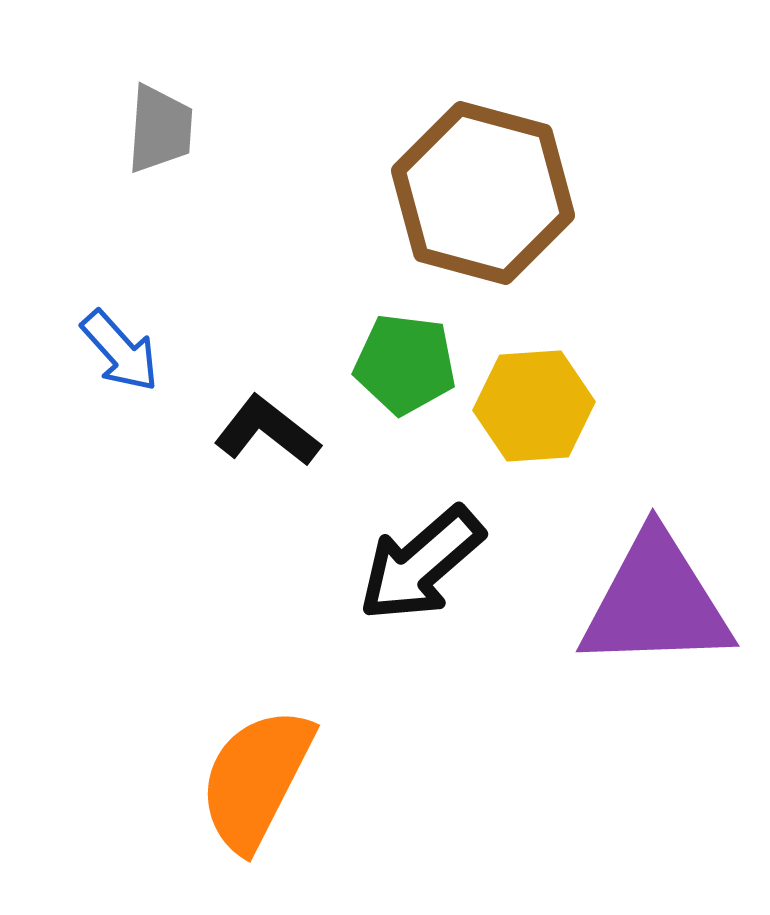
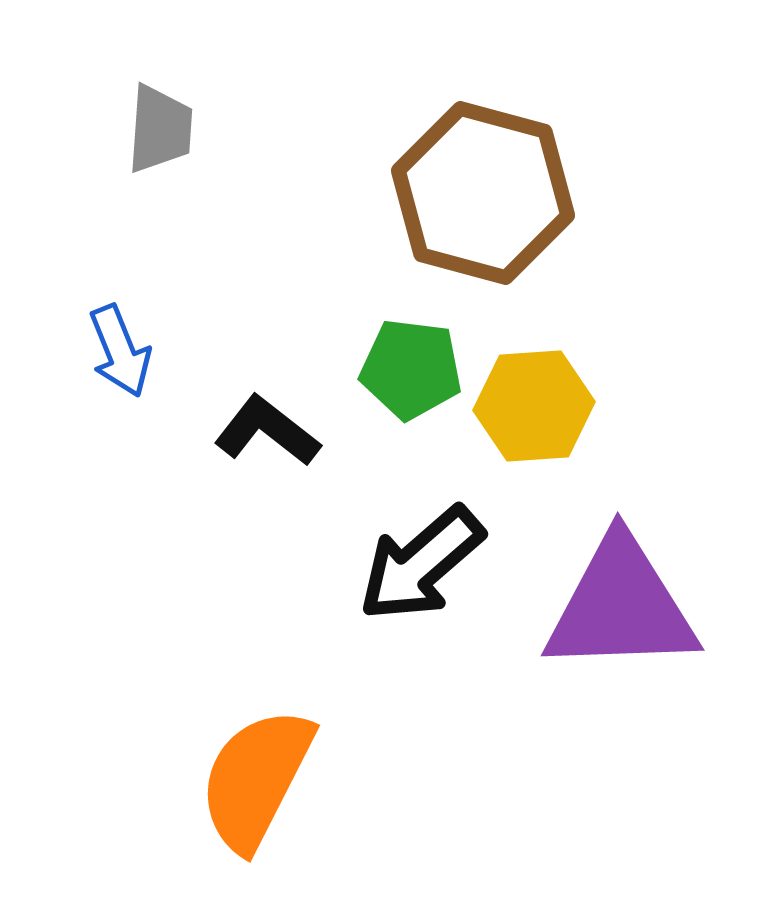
blue arrow: rotated 20 degrees clockwise
green pentagon: moved 6 px right, 5 px down
purple triangle: moved 35 px left, 4 px down
